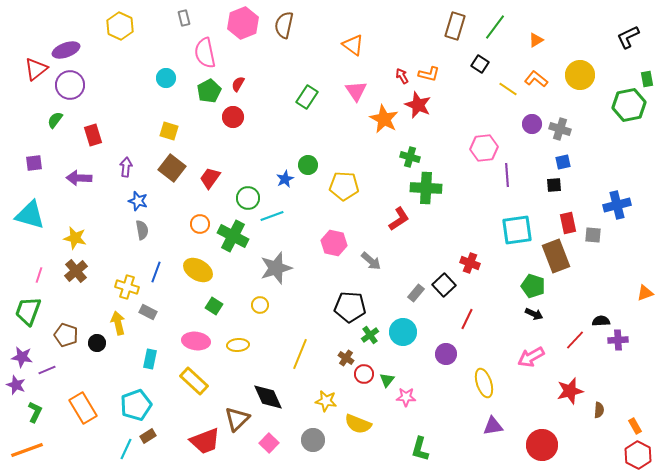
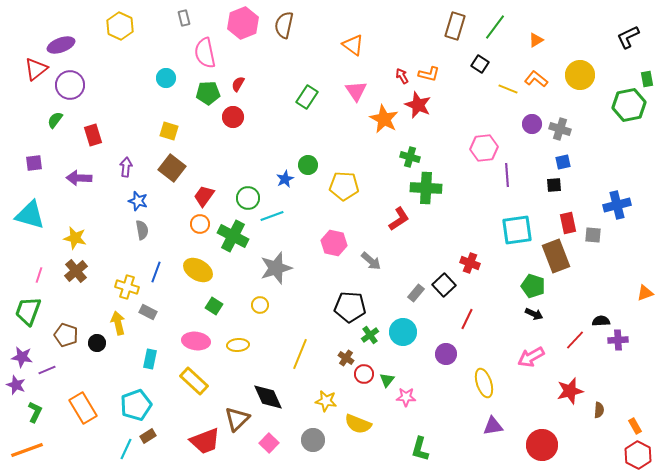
purple ellipse at (66, 50): moved 5 px left, 5 px up
yellow line at (508, 89): rotated 12 degrees counterclockwise
green pentagon at (209, 91): moved 1 px left, 2 px down; rotated 25 degrees clockwise
red trapezoid at (210, 178): moved 6 px left, 18 px down
